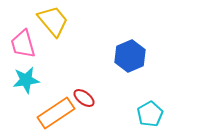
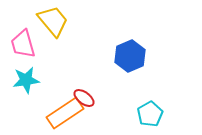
orange rectangle: moved 9 px right
